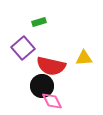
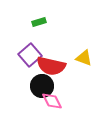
purple square: moved 7 px right, 7 px down
yellow triangle: rotated 24 degrees clockwise
